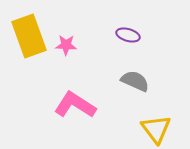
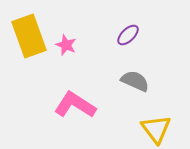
purple ellipse: rotated 60 degrees counterclockwise
pink star: rotated 20 degrees clockwise
